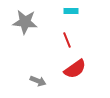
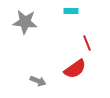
red line: moved 20 px right, 3 px down
